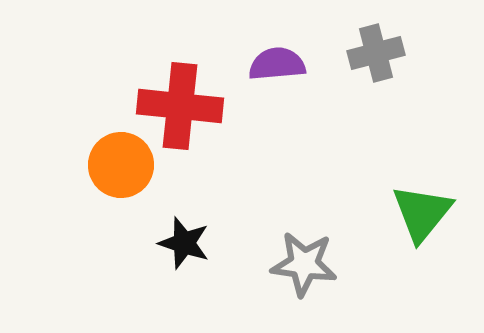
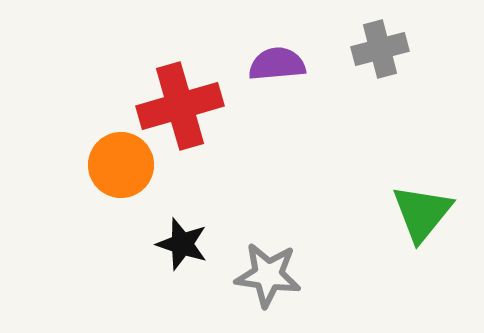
gray cross: moved 4 px right, 4 px up
red cross: rotated 22 degrees counterclockwise
black star: moved 2 px left, 1 px down
gray star: moved 36 px left, 11 px down
